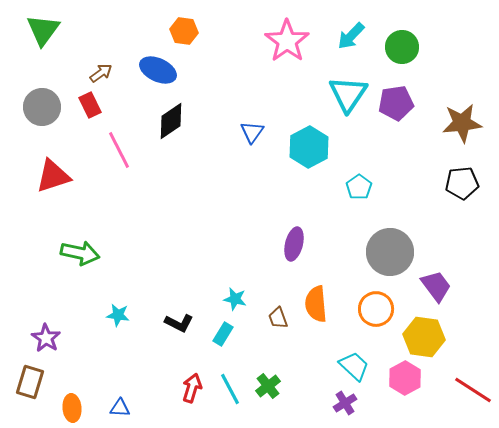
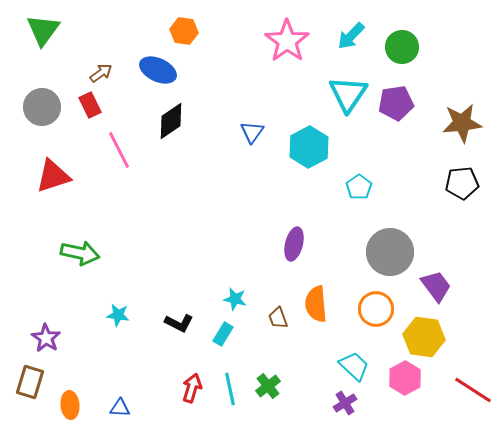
cyan line at (230, 389): rotated 16 degrees clockwise
orange ellipse at (72, 408): moved 2 px left, 3 px up
